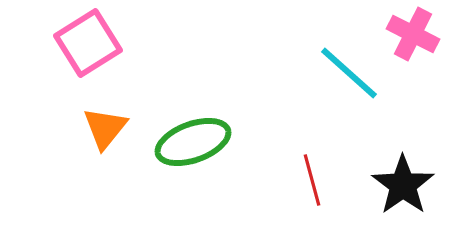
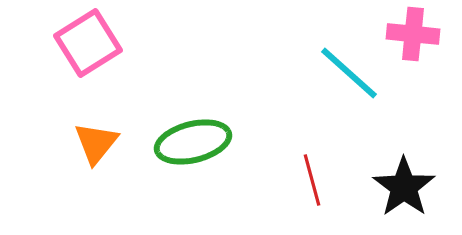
pink cross: rotated 21 degrees counterclockwise
orange triangle: moved 9 px left, 15 px down
green ellipse: rotated 6 degrees clockwise
black star: moved 1 px right, 2 px down
